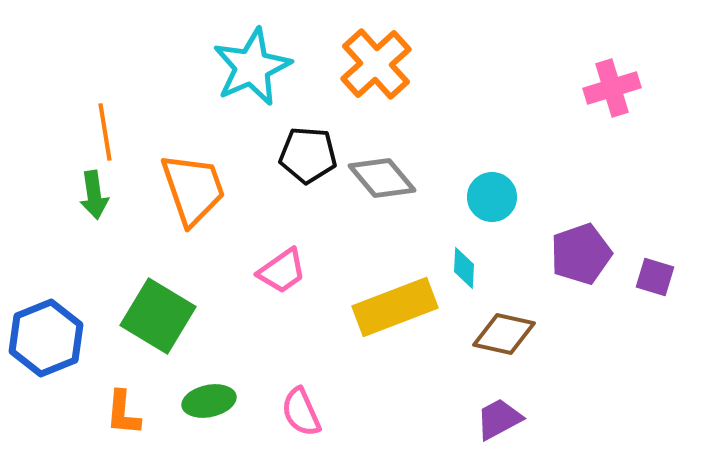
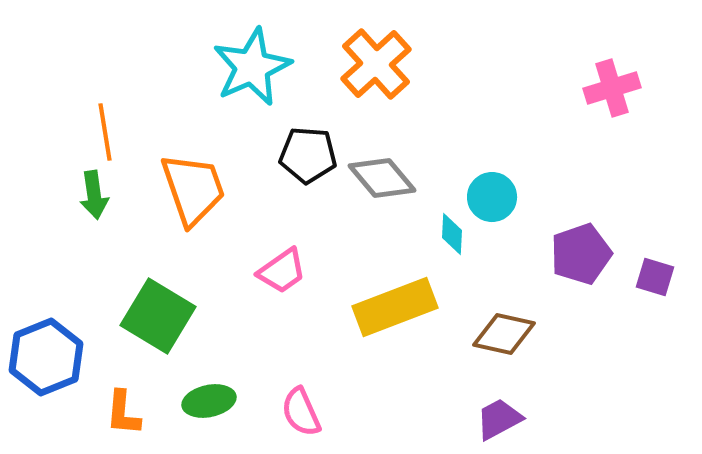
cyan diamond: moved 12 px left, 34 px up
blue hexagon: moved 19 px down
